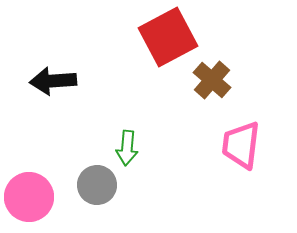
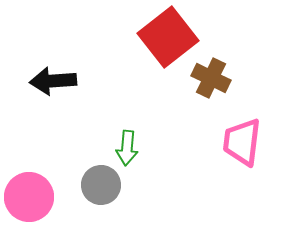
red square: rotated 10 degrees counterclockwise
brown cross: moved 1 px left, 2 px up; rotated 15 degrees counterclockwise
pink trapezoid: moved 1 px right, 3 px up
gray circle: moved 4 px right
